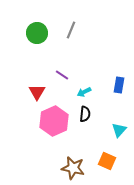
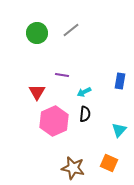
gray line: rotated 30 degrees clockwise
purple line: rotated 24 degrees counterclockwise
blue rectangle: moved 1 px right, 4 px up
orange square: moved 2 px right, 2 px down
